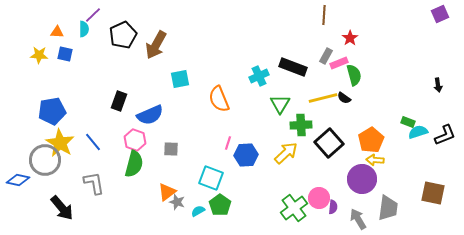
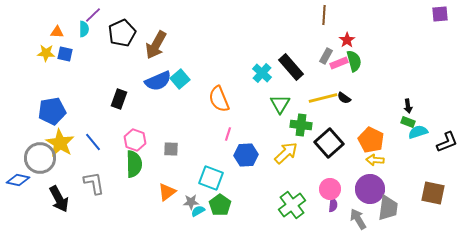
purple square at (440, 14): rotated 18 degrees clockwise
black pentagon at (123, 35): moved 1 px left, 2 px up
red star at (350, 38): moved 3 px left, 2 px down
yellow star at (39, 55): moved 7 px right, 2 px up
black rectangle at (293, 67): moved 2 px left; rotated 28 degrees clockwise
green semicircle at (354, 75): moved 14 px up
cyan cross at (259, 76): moved 3 px right, 3 px up; rotated 24 degrees counterclockwise
cyan square at (180, 79): rotated 30 degrees counterclockwise
black arrow at (438, 85): moved 30 px left, 21 px down
black rectangle at (119, 101): moved 2 px up
blue semicircle at (150, 115): moved 8 px right, 34 px up
green cross at (301, 125): rotated 10 degrees clockwise
black L-shape at (445, 135): moved 2 px right, 7 px down
orange pentagon at (371, 140): rotated 15 degrees counterclockwise
pink line at (228, 143): moved 9 px up
gray circle at (45, 160): moved 5 px left, 2 px up
green semicircle at (134, 164): rotated 16 degrees counterclockwise
purple circle at (362, 179): moved 8 px right, 10 px down
pink circle at (319, 198): moved 11 px right, 9 px up
gray star at (177, 202): moved 14 px right; rotated 21 degrees counterclockwise
purple semicircle at (333, 207): moved 2 px up
black arrow at (62, 208): moved 3 px left, 9 px up; rotated 12 degrees clockwise
green cross at (294, 208): moved 2 px left, 3 px up
